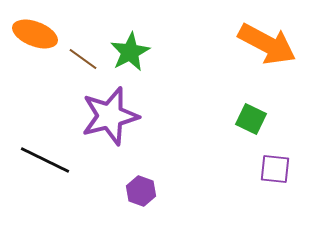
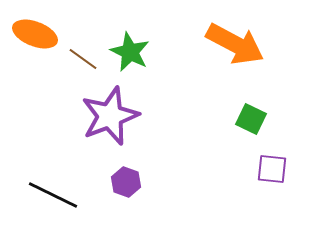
orange arrow: moved 32 px left
green star: rotated 18 degrees counterclockwise
purple star: rotated 6 degrees counterclockwise
black line: moved 8 px right, 35 px down
purple square: moved 3 px left
purple hexagon: moved 15 px left, 9 px up
